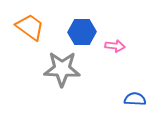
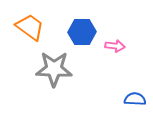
gray star: moved 8 px left
